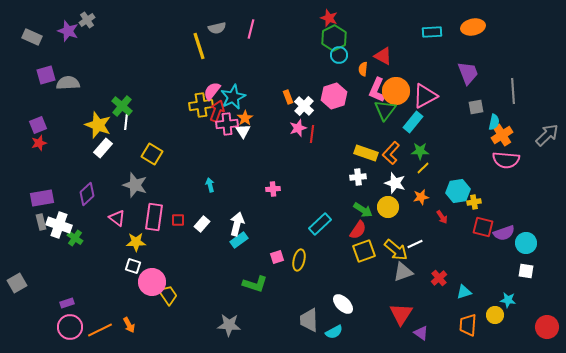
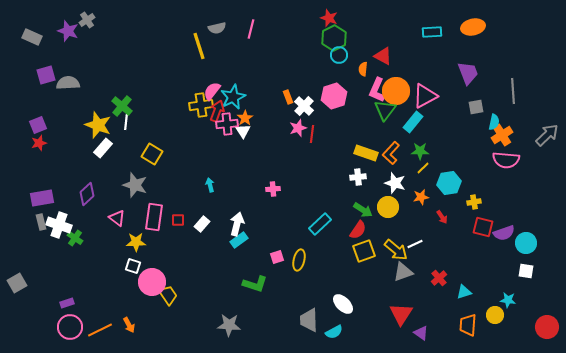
cyan hexagon at (458, 191): moved 9 px left, 8 px up
